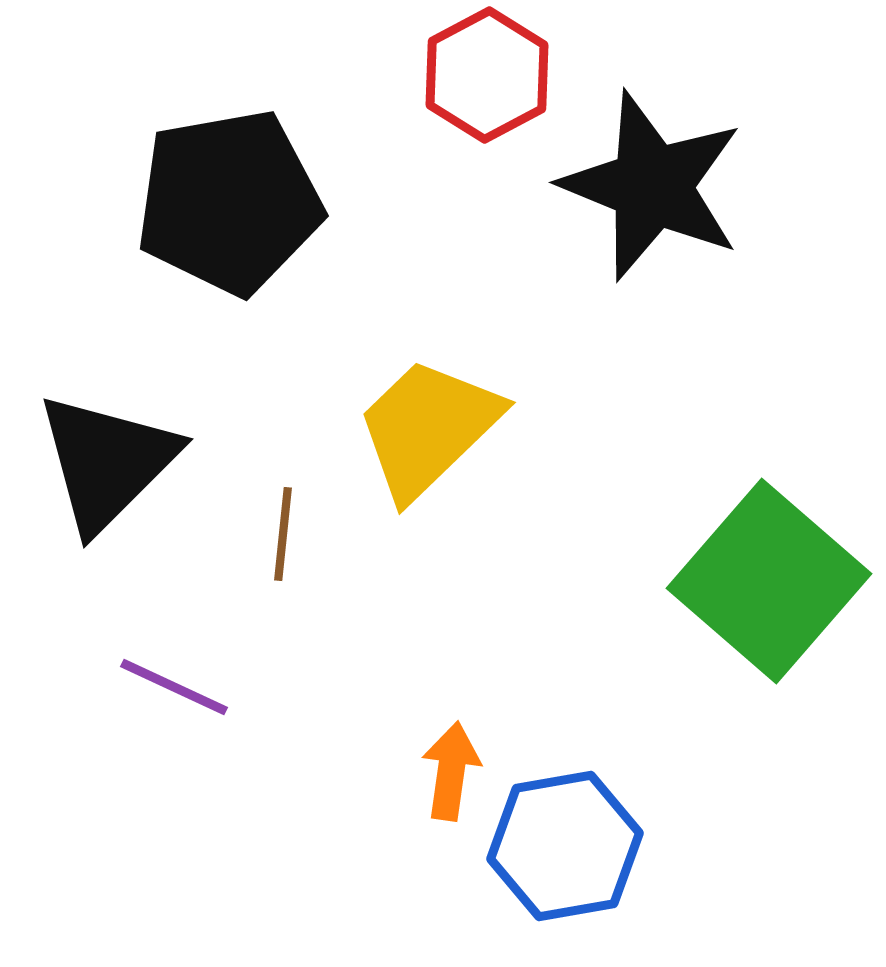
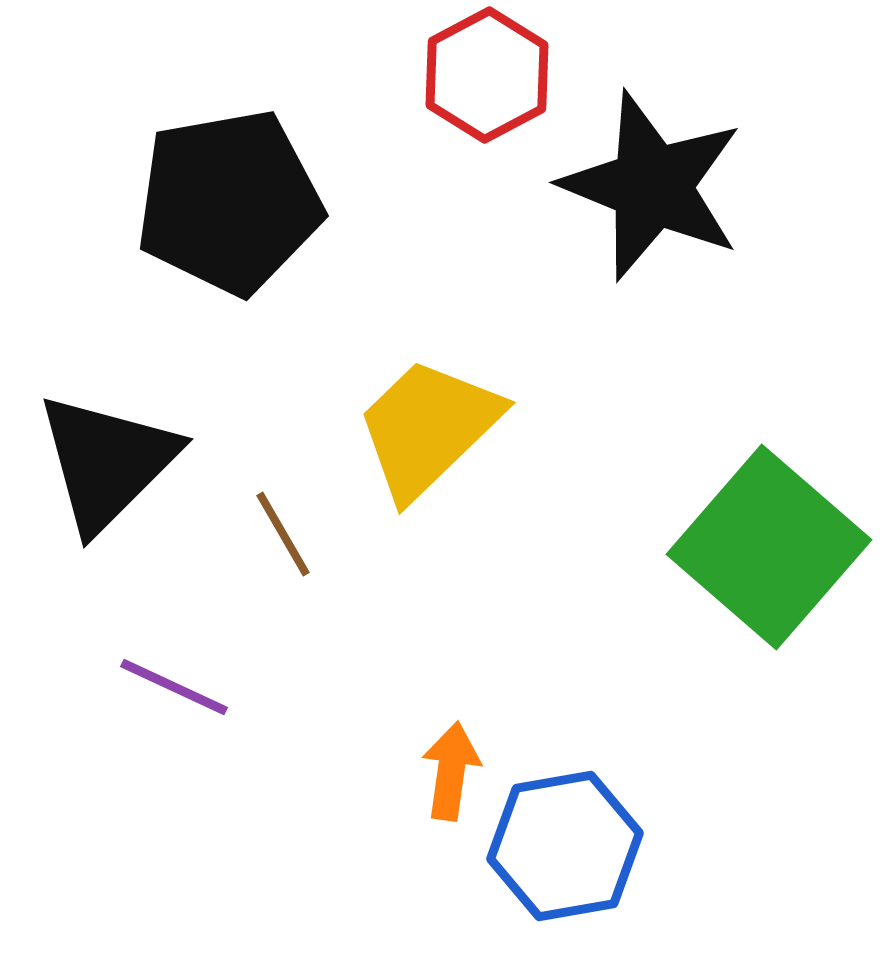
brown line: rotated 36 degrees counterclockwise
green square: moved 34 px up
